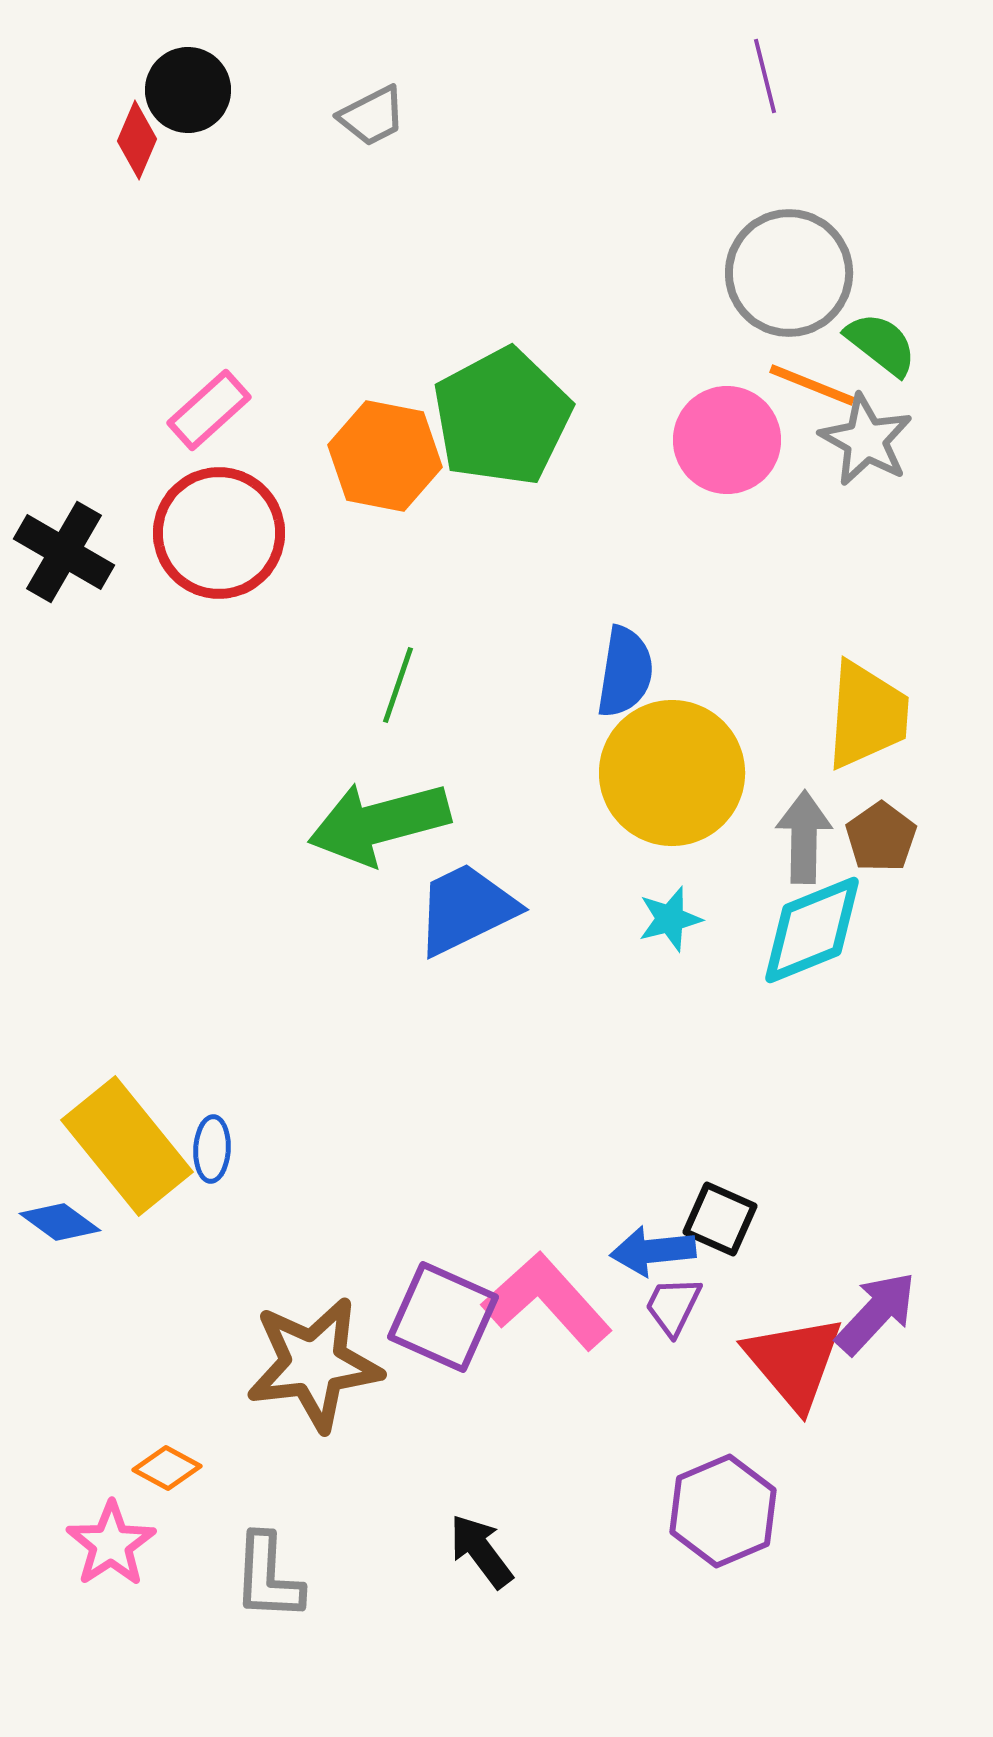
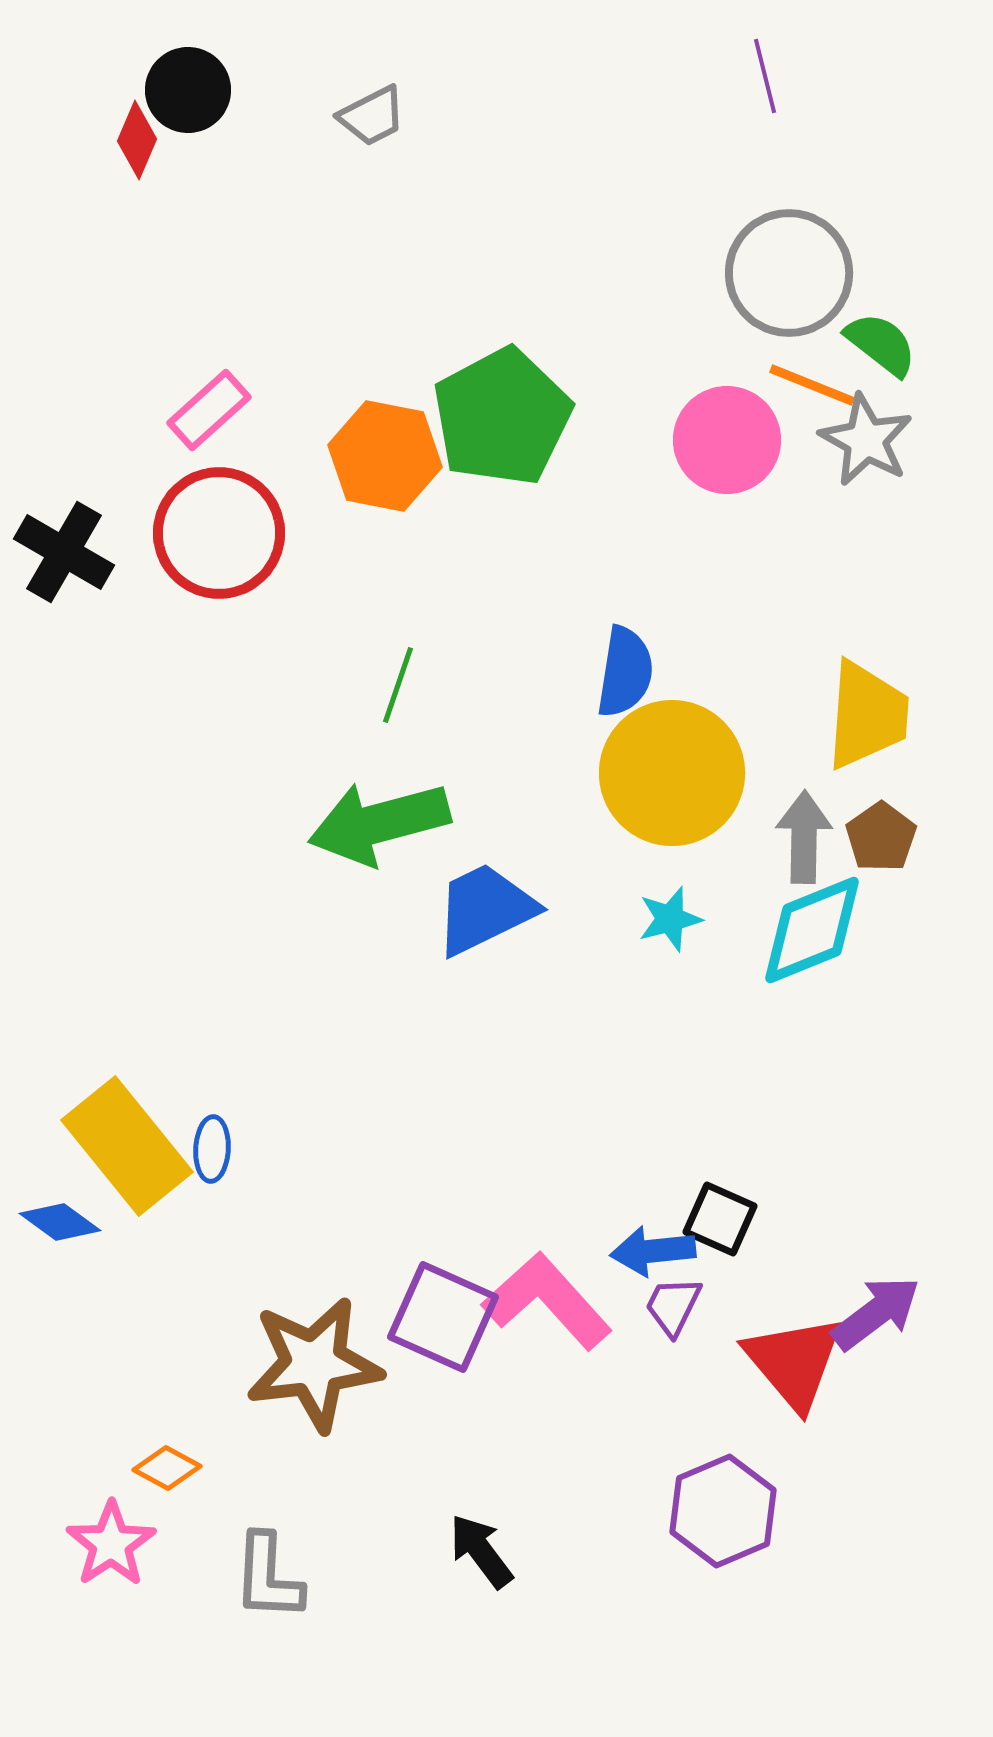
blue trapezoid: moved 19 px right
purple arrow: rotated 10 degrees clockwise
